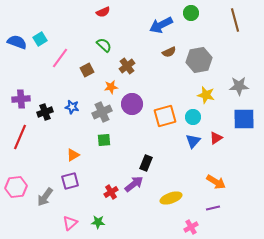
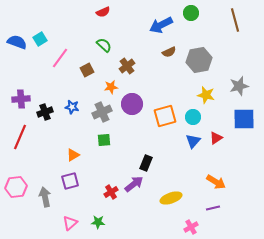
gray star: rotated 12 degrees counterclockwise
gray arrow: rotated 132 degrees clockwise
